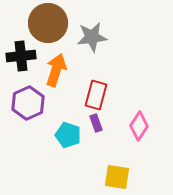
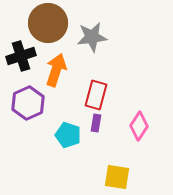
black cross: rotated 12 degrees counterclockwise
purple rectangle: rotated 30 degrees clockwise
